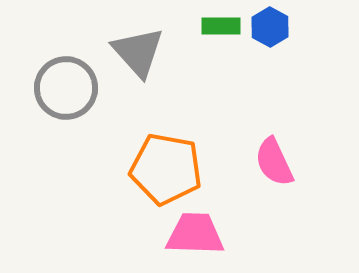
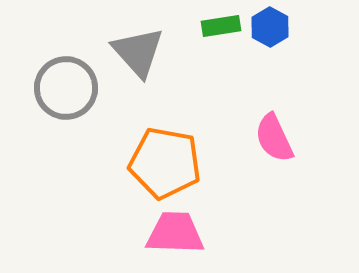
green rectangle: rotated 9 degrees counterclockwise
pink semicircle: moved 24 px up
orange pentagon: moved 1 px left, 6 px up
pink trapezoid: moved 20 px left, 1 px up
